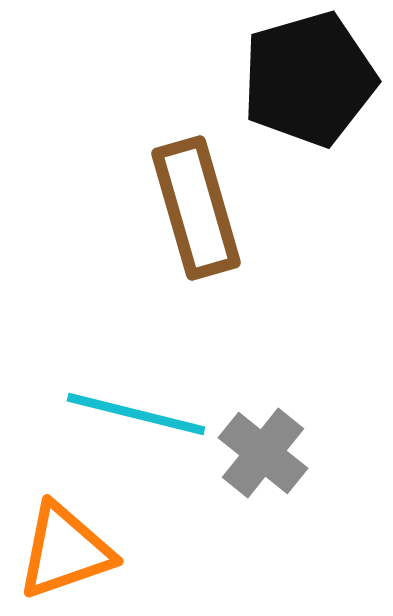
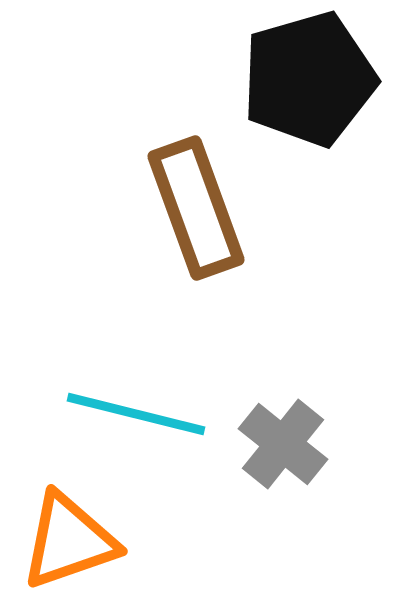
brown rectangle: rotated 4 degrees counterclockwise
gray cross: moved 20 px right, 9 px up
orange triangle: moved 4 px right, 10 px up
